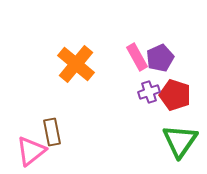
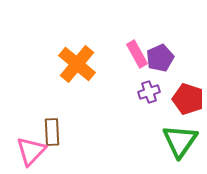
pink rectangle: moved 3 px up
orange cross: moved 1 px right
red pentagon: moved 13 px right, 4 px down
brown rectangle: rotated 8 degrees clockwise
pink triangle: rotated 8 degrees counterclockwise
